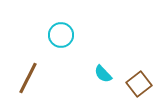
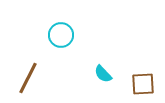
brown square: moved 4 px right; rotated 35 degrees clockwise
